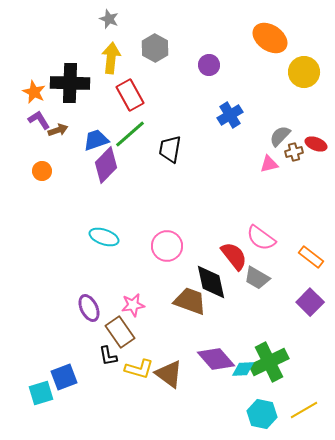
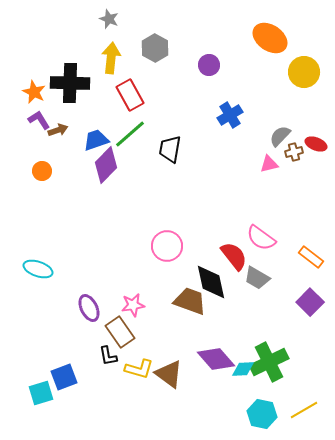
cyan ellipse at (104, 237): moved 66 px left, 32 px down
